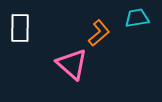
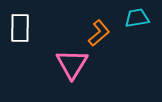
pink triangle: rotated 20 degrees clockwise
